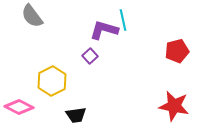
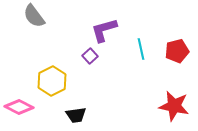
gray semicircle: moved 2 px right
cyan line: moved 18 px right, 29 px down
purple L-shape: rotated 32 degrees counterclockwise
